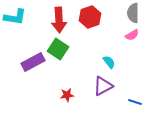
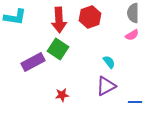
purple triangle: moved 3 px right
red star: moved 5 px left
blue line: rotated 16 degrees counterclockwise
